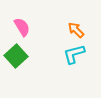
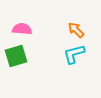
pink semicircle: moved 2 px down; rotated 54 degrees counterclockwise
green square: rotated 25 degrees clockwise
